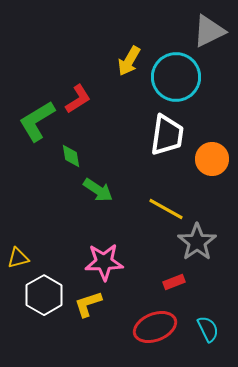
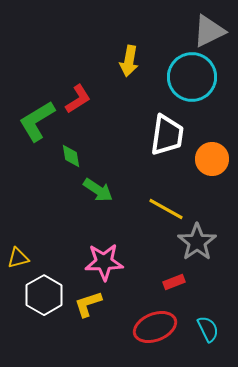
yellow arrow: rotated 20 degrees counterclockwise
cyan circle: moved 16 px right
